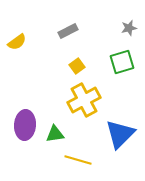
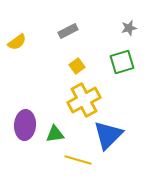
blue triangle: moved 12 px left, 1 px down
